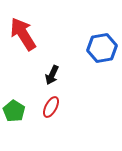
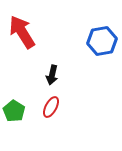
red arrow: moved 1 px left, 2 px up
blue hexagon: moved 7 px up
black arrow: rotated 12 degrees counterclockwise
